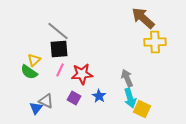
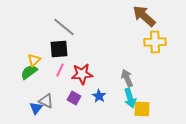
brown arrow: moved 1 px right, 2 px up
gray line: moved 6 px right, 4 px up
green semicircle: rotated 108 degrees clockwise
yellow square: rotated 24 degrees counterclockwise
